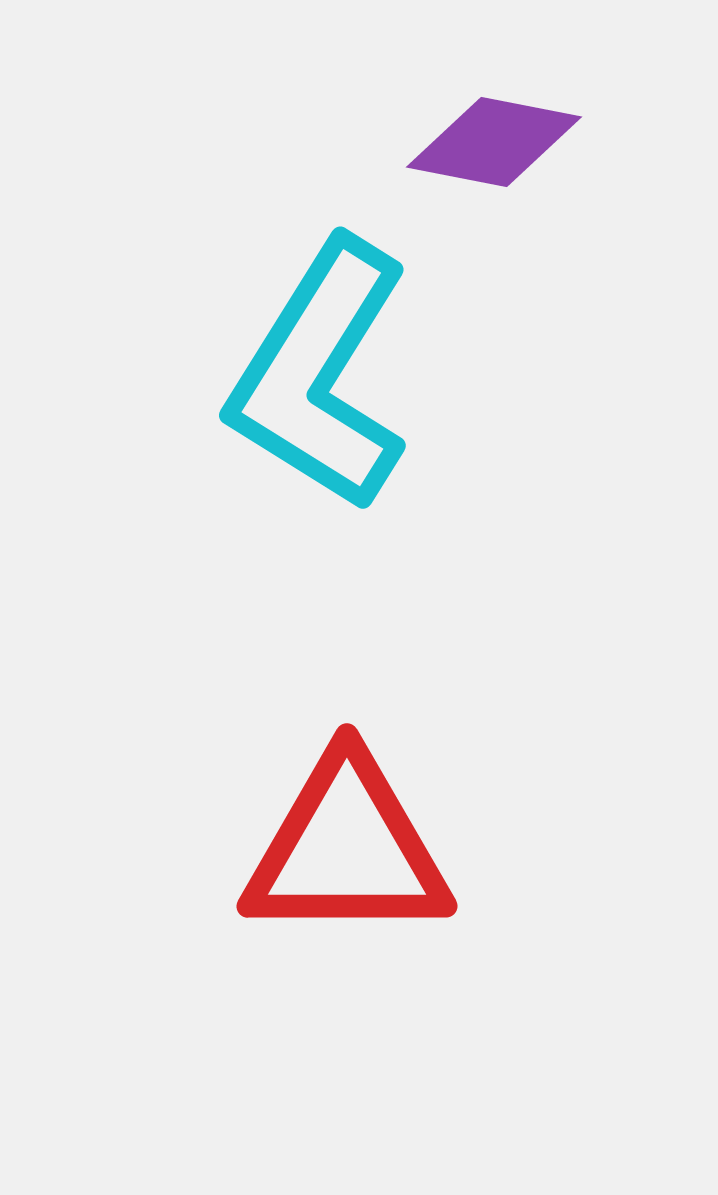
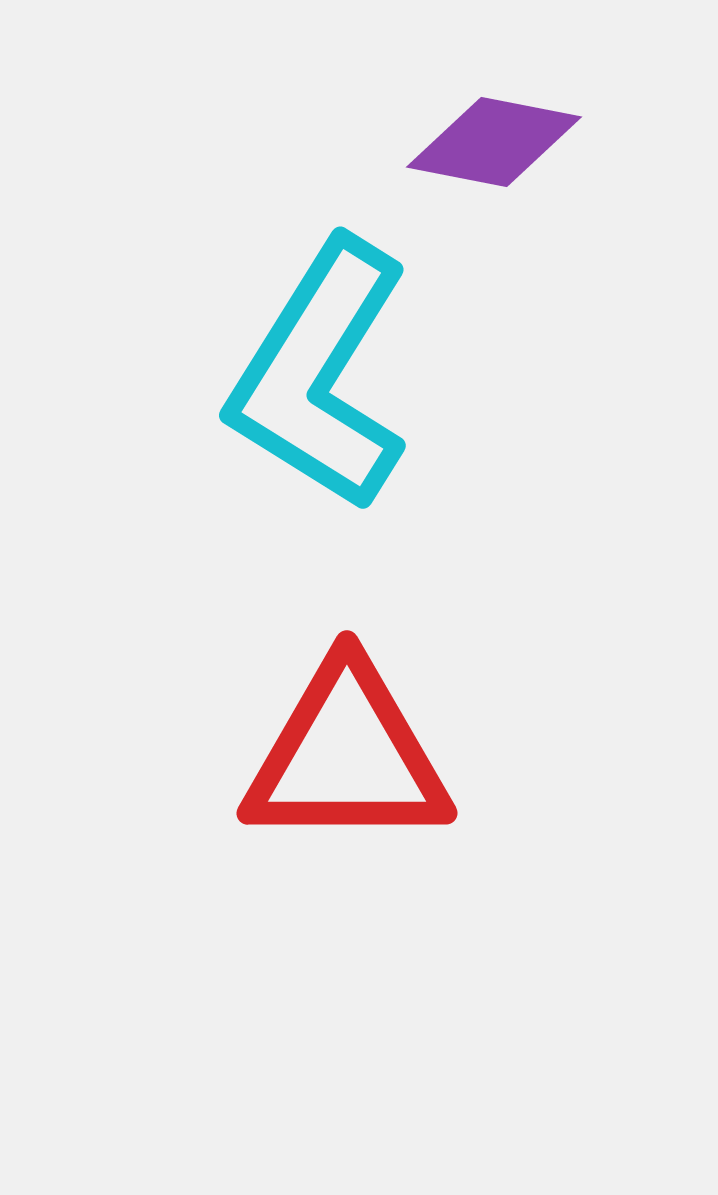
red triangle: moved 93 px up
